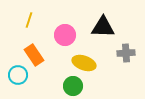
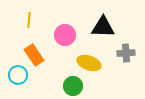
yellow line: rotated 14 degrees counterclockwise
yellow ellipse: moved 5 px right
